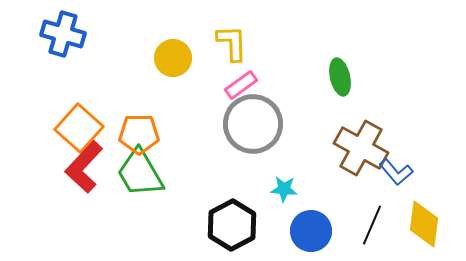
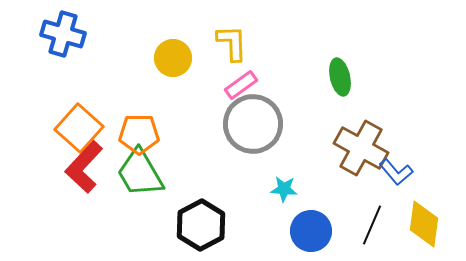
black hexagon: moved 31 px left
